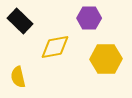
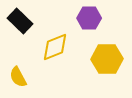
yellow diamond: rotated 12 degrees counterclockwise
yellow hexagon: moved 1 px right
yellow semicircle: rotated 15 degrees counterclockwise
